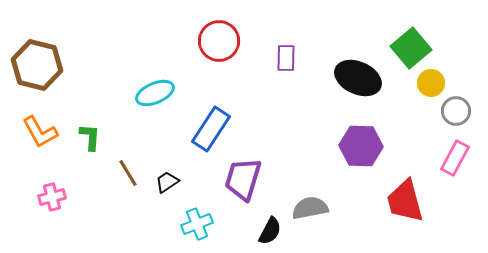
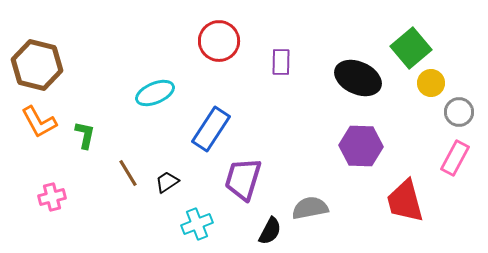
purple rectangle: moved 5 px left, 4 px down
gray circle: moved 3 px right, 1 px down
orange L-shape: moved 1 px left, 10 px up
green L-shape: moved 5 px left, 2 px up; rotated 8 degrees clockwise
